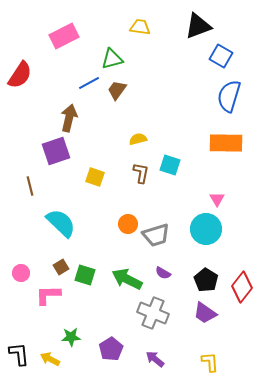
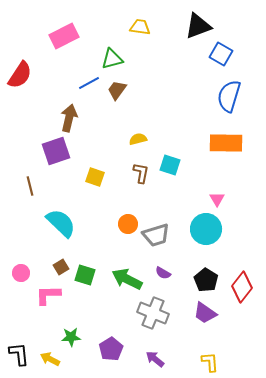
blue square: moved 2 px up
